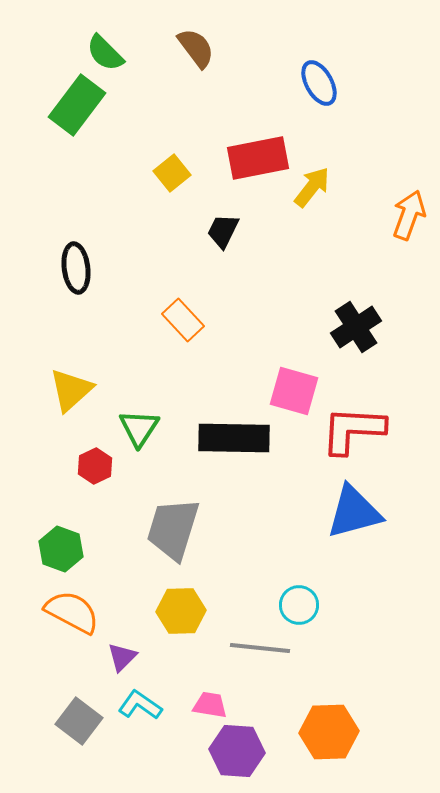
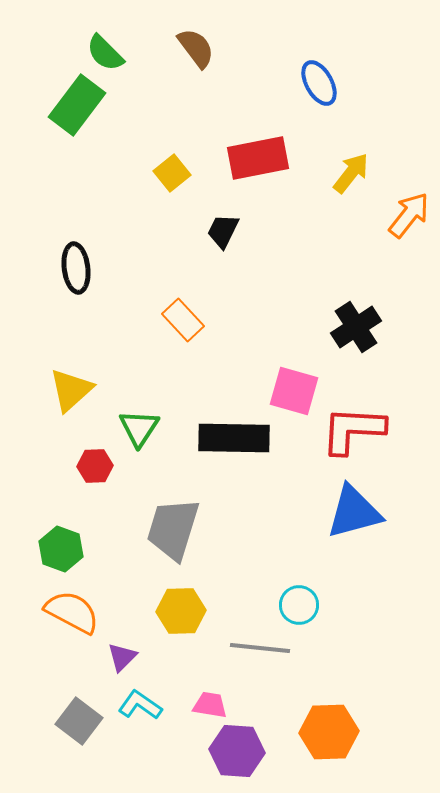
yellow arrow: moved 39 px right, 14 px up
orange arrow: rotated 18 degrees clockwise
red hexagon: rotated 24 degrees clockwise
